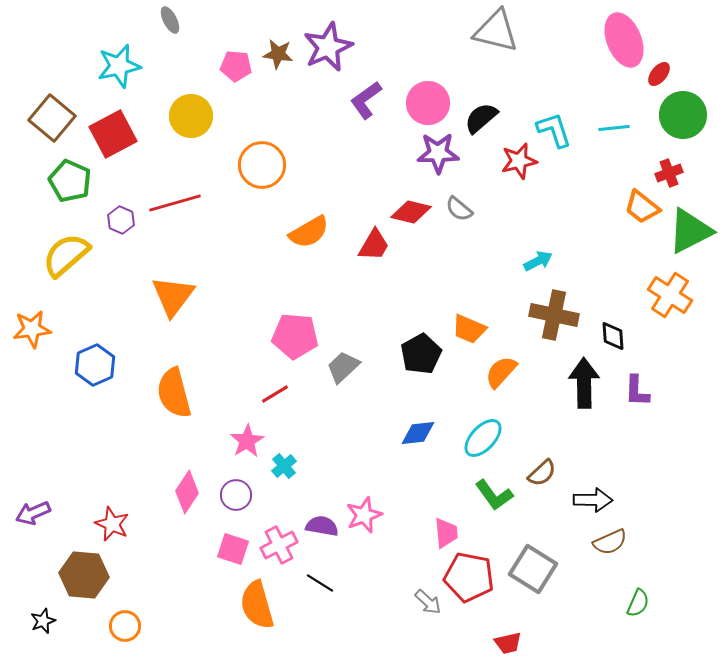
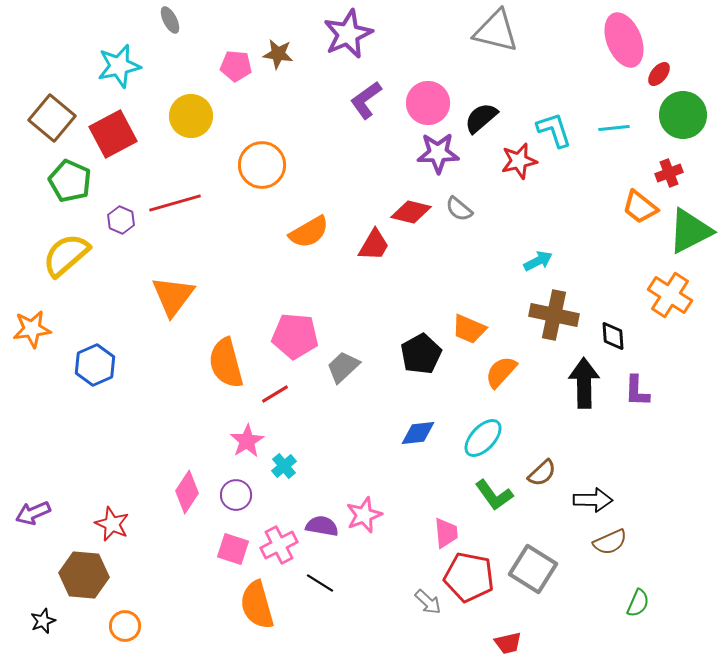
purple star at (328, 47): moved 20 px right, 13 px up
orange trapezoid at (642, 207): moved 2 px left
orange semicircle at (174, 393): moved 52 px right, 30 px up
